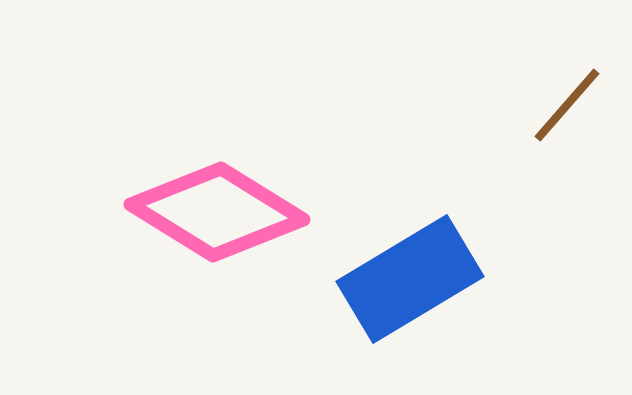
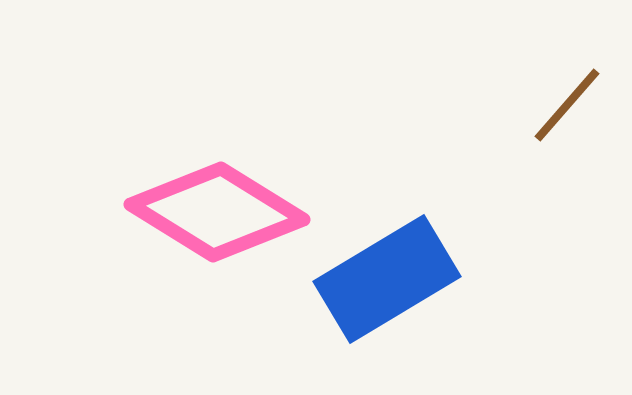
blue rectangle: moved 23 px left
